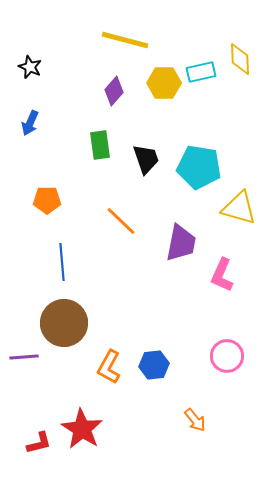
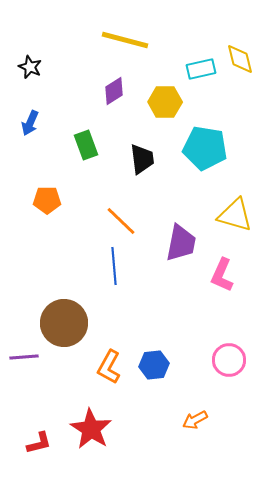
yellow diamond: rotated 12 degrees counterclockwise
cyan rectangle: moved 3 px up
yellow hexagon: moved 1 px right, 19 px down
purple diamond: rotated 16 degrees clockwise
green rectangle: moved 14 px left; rotated 12 degrees counterclockwise
black trapezoid: moved 4 px left; rotated 12 degrees clockwise
cyan pentagon: moved 6 px right, 19 px up
yellow triangle: moved 4 px left, 7 px down
blue line: moved 52 px right, 4 px down
pink circle: moved 2 px right, 4 px down
orange arrow: rotated 100 degrees clockwise
red star: moved 9 px right
